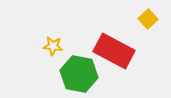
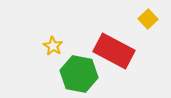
yellow star: rotated 24 degrees clockwise
